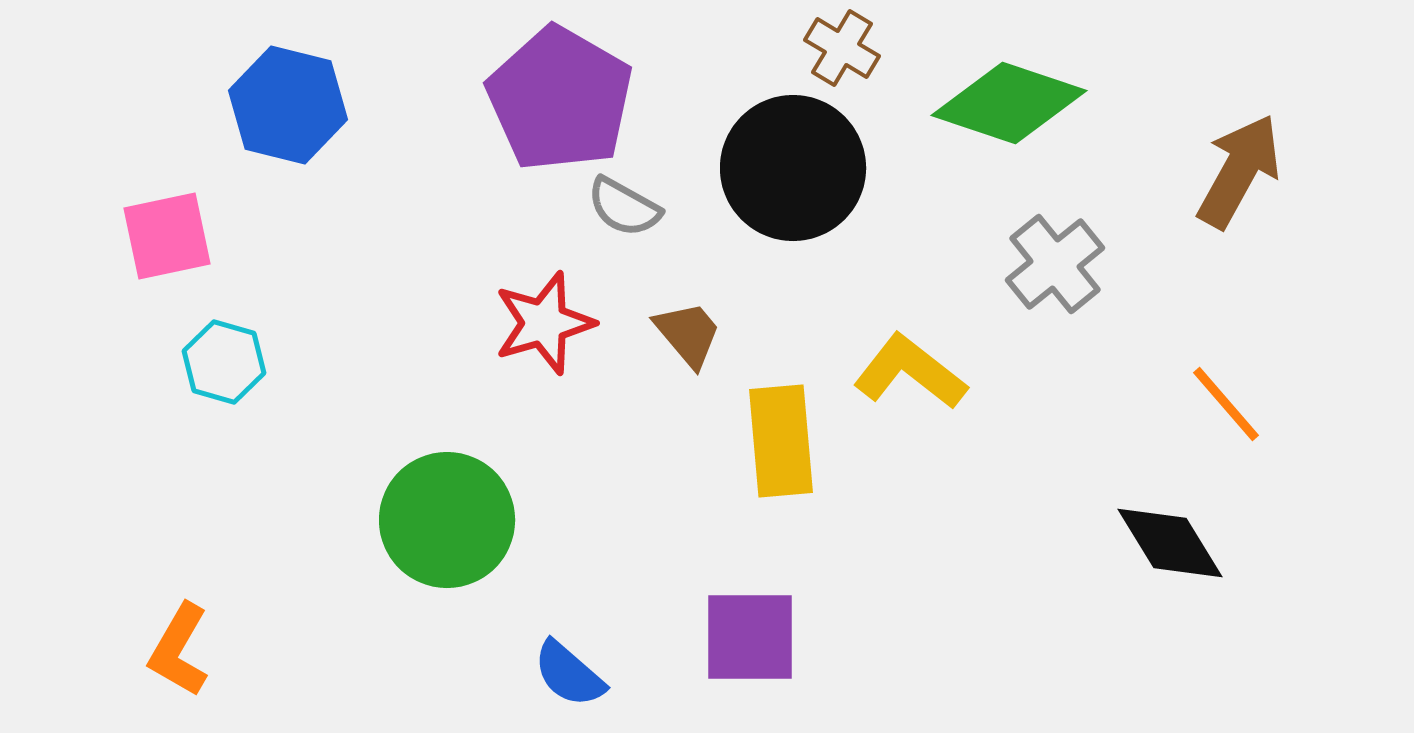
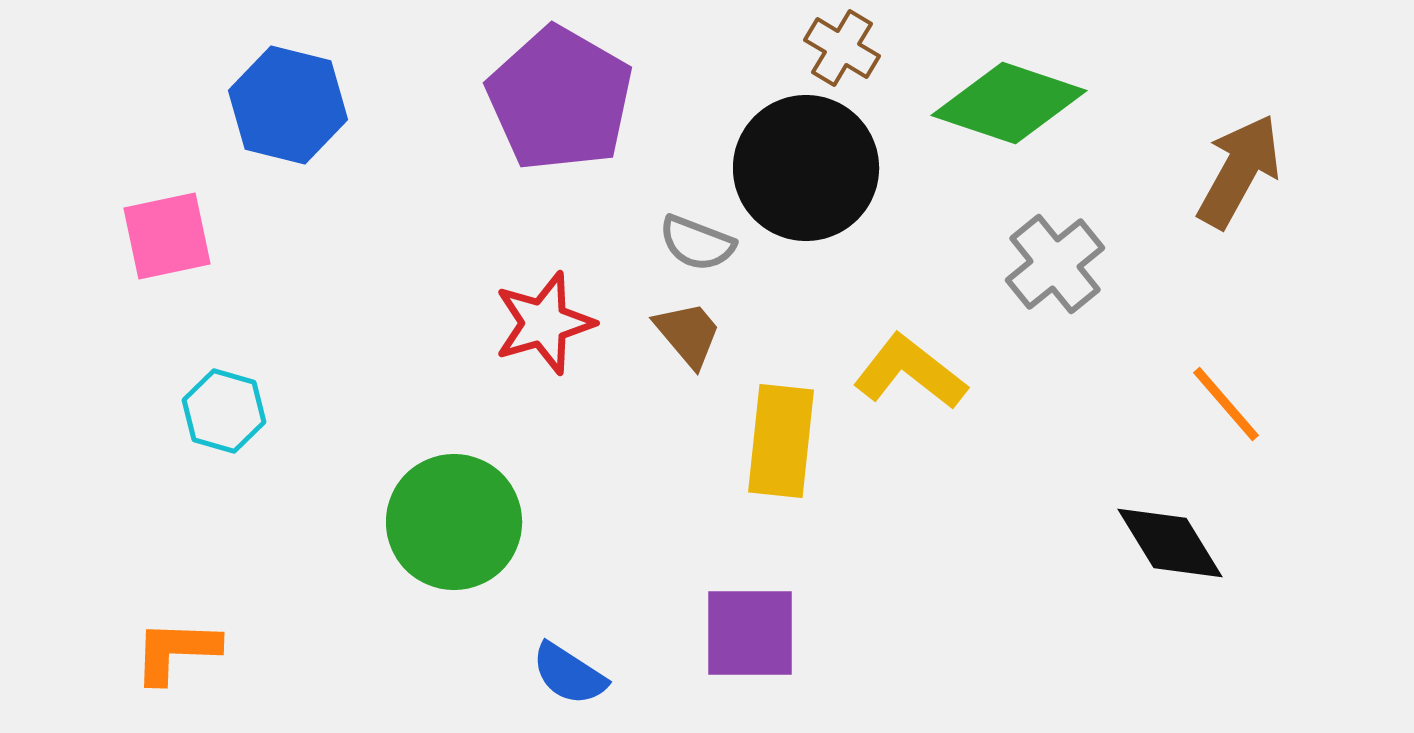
black circle: moved 13 px right
gray semicircle: moved 73 px right, 36 px down; rotated 8 degrees counterclockwise
cyan hexagon: moved 49 px down
yellow rectangle: rotated 11 degrees clockwise
green circle: moved 7 px right, 2 px down
purple square: moved 4 px up
orange L-shape: moved 3 px left, 1 px down; rotated 62 degrees clockwise
blue semicircle: rotated 8 degrees counterclockwise
